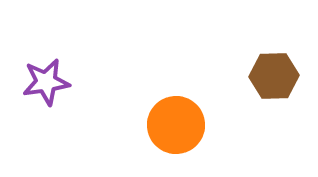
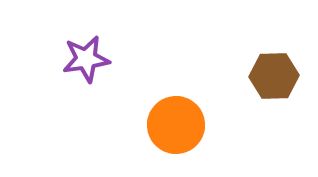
purple star: moved 40 px right, 23 px up
